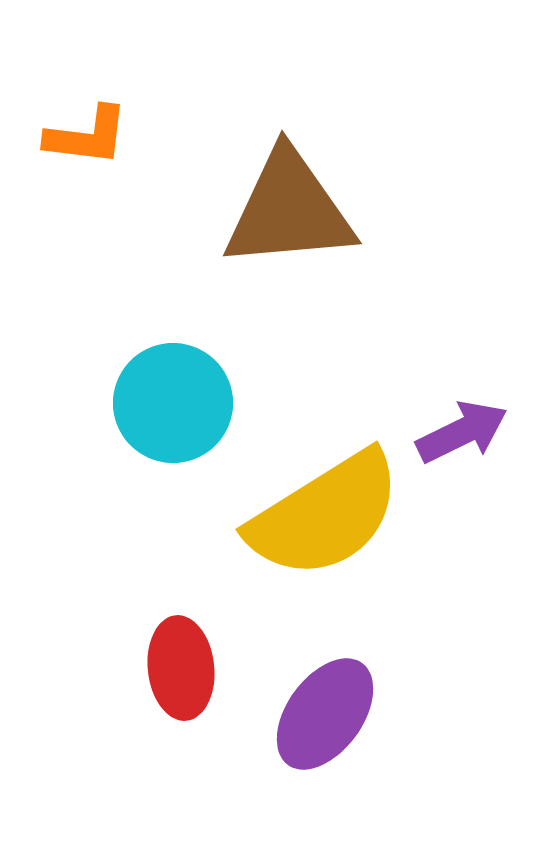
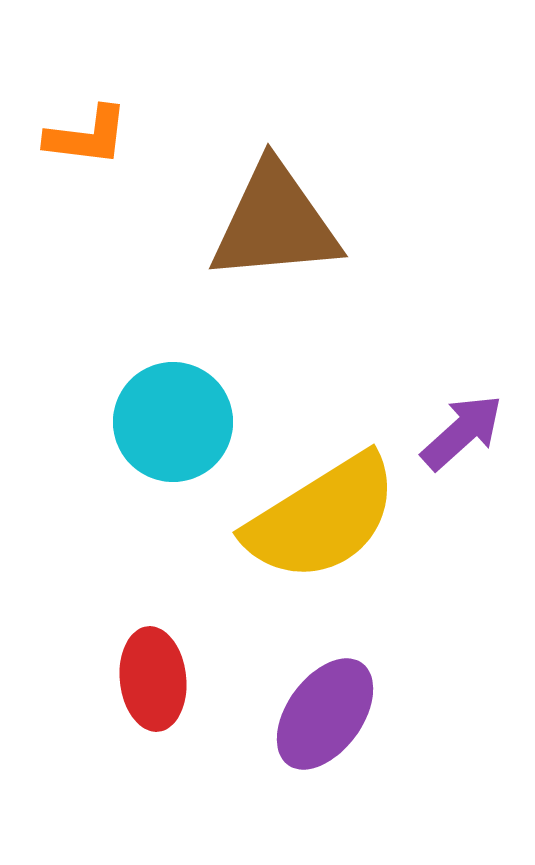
brown triangle: moved 14 px left, 13 px down
cyan circle: moved 19 px down
purple arrow: rotated 16 degrees counterclockwise
yellow semicircle: moved 3 px left, 3 px down
red ellipse: moved 28 px left, 11 px down
